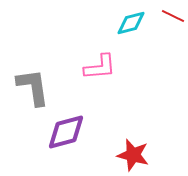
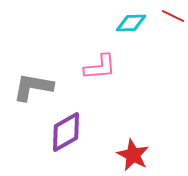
cyan diamond: rotated 12 degrees clockwise
gray L-shape: rotated 72 degrees counterclockwise
purple diamond: rotated 15 degrees counterclockwise
red star: rotated 12 degrees clockwise
